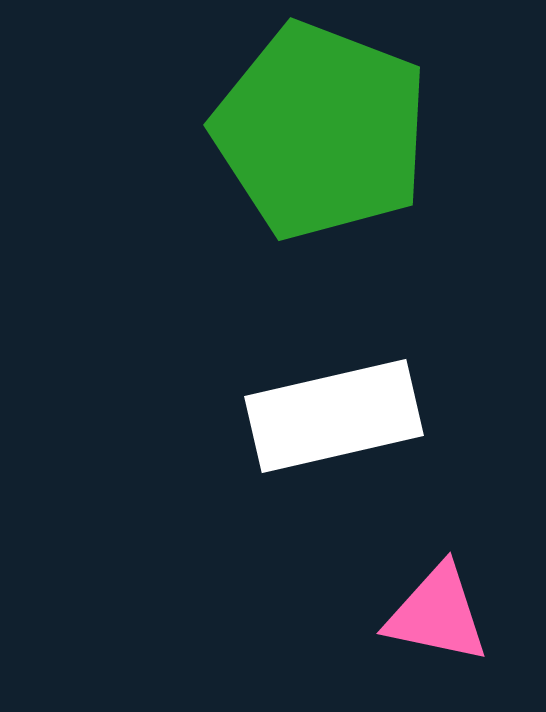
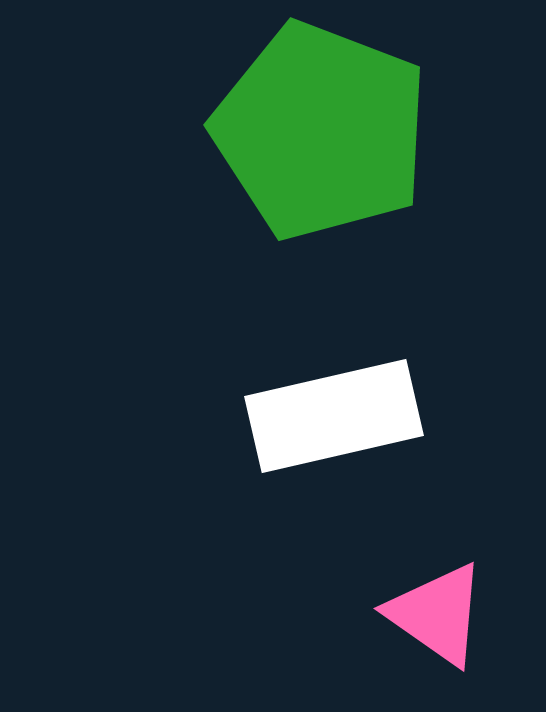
pink triangle: rotated 23 degrees clockwise
